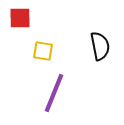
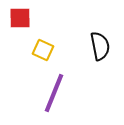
yellow square: moved 1 px up; rotated 15 degrees clockwise
